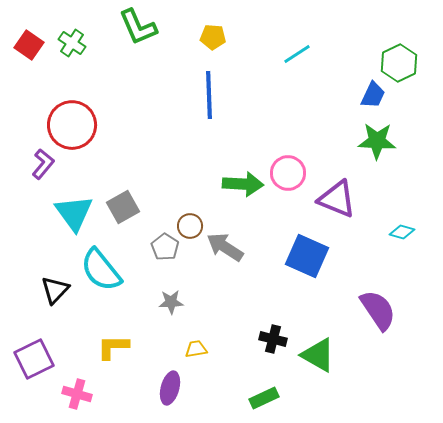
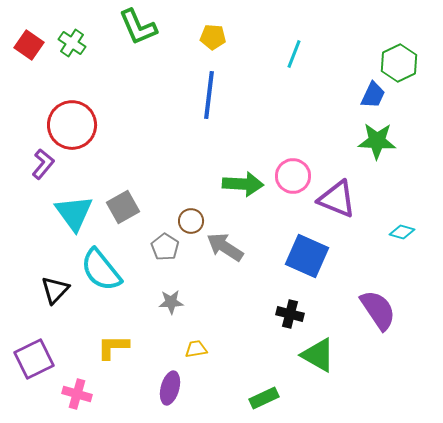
cyan line: moved 3 px left; rotated 36 degrees counterclockwise
blue line: rotated 9 degrees clockwise
pink circle: moved 5 px right, 3 px down
brown circle: moved 1 px right, 5 px up
black cross: moved 17 px right, 25 px up
